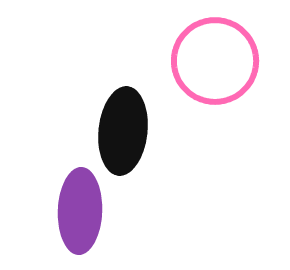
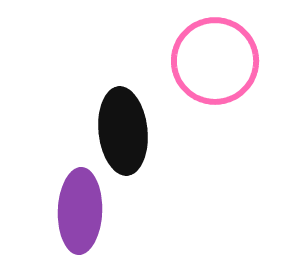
black ellipse: rotated 12 degrees counterclockwise
